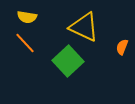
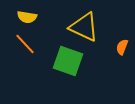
orange line: moved 1 px down
green square: rotated 28 degrees counterclockwise
